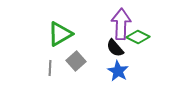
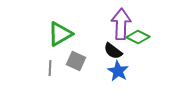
black semicircle: moved 2 px left, 3 px down; rotated 12 degrees counterclockwise
gray square: rotated 24 degrees counterclockwise
